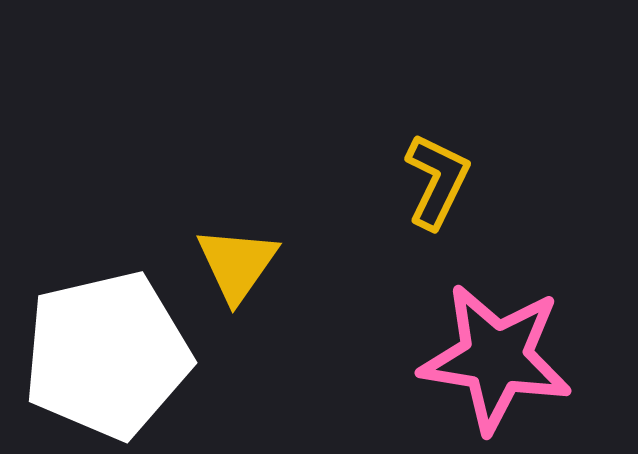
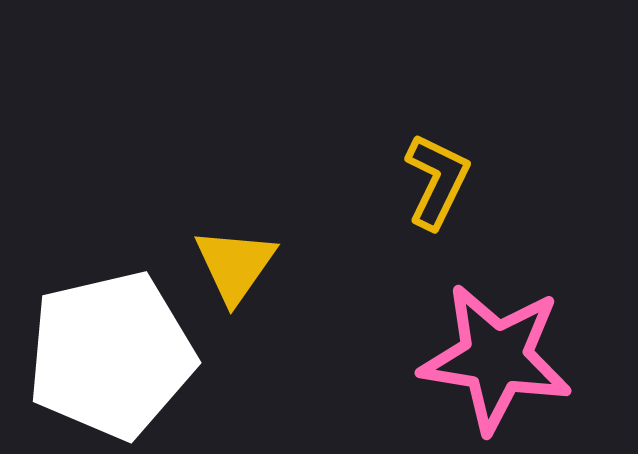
yellow triangle: moved 2 px left, 1 px down
white pentagon: moved 4 px right
